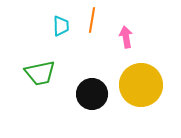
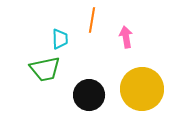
cyan trapezoid: moved 1 px left, 13 px down
green trapezoid: moved 5 px right, 4 px up
yellow circle: moved 1 px right, 4 px down
black circle: moved 3 px left, 1 px down
